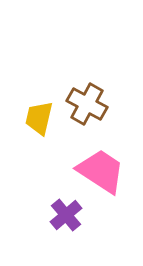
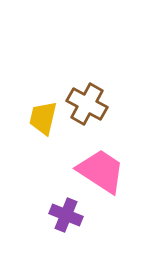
yellow trapezoid: moved 4 px right
purple cross: rotated 28 degrees counterclockwise
